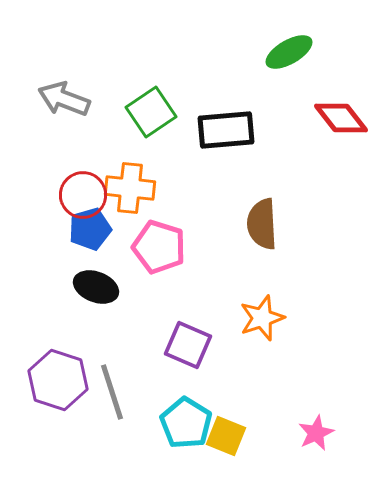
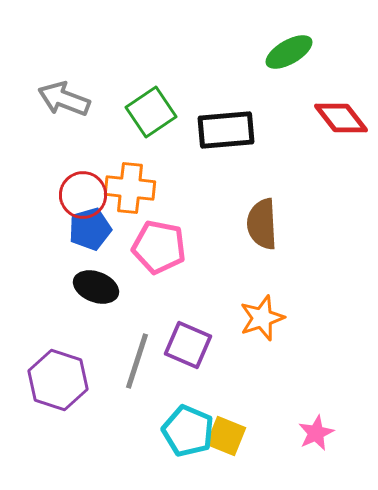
pink pentagon: rotated 6 degrees counterclockwise
gray line: moved 25 px right, 31 px up; rotated 36 degrees clockwise
cyan pentagon: moved 2 px right, 8 px down; rotated 9 degrees counterclockwise
